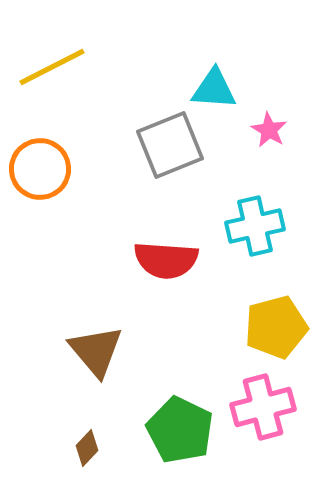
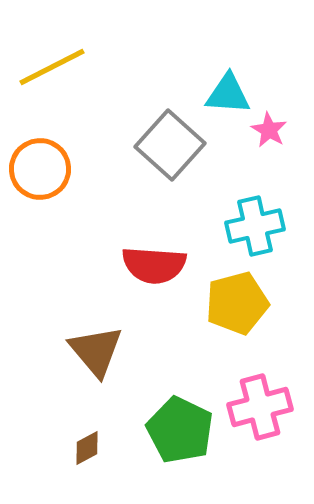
cyan triangle: moved 14 px right, 5 px down
gray square: rotated 26 degrees counterclockwise
red semicircle: moved 12 px left, 5 px down
yellow pentagon: moved 39 px left, 24 px up
pink cross: moved 3 px left
brown diamond: rotated 18 degrees clockwise
